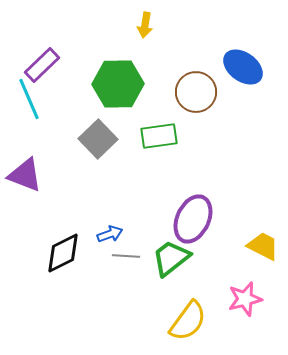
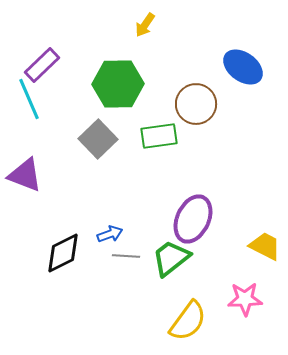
yellow arrow: rotated 25 degrees clockwise
brown circle: moved 12 px down
yellow trapezoid: moved 2 px right
pink star: rotated 12 degrees clockwise
